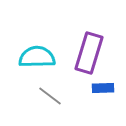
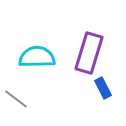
blue rectangle: rotated 65 degrees clockwise
gray line: moved 34 px left, 3 px down
